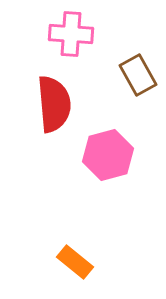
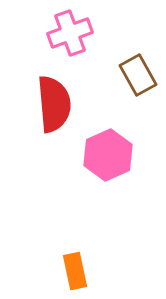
pink cross: moved 1 px left, 1 px up; rotated 24 degrees counterclockwise
pink hexagon: rotated 9 degrees counterclockwise
orange rectangle: moved 9 px down; rotated 39 degrees clockwise
